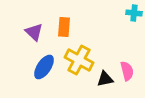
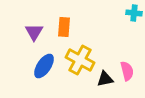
purple triangle: rotated 18 degrees clockwise
yellow cross: moved 1 px right
blue ellipse: moved 1 px up
